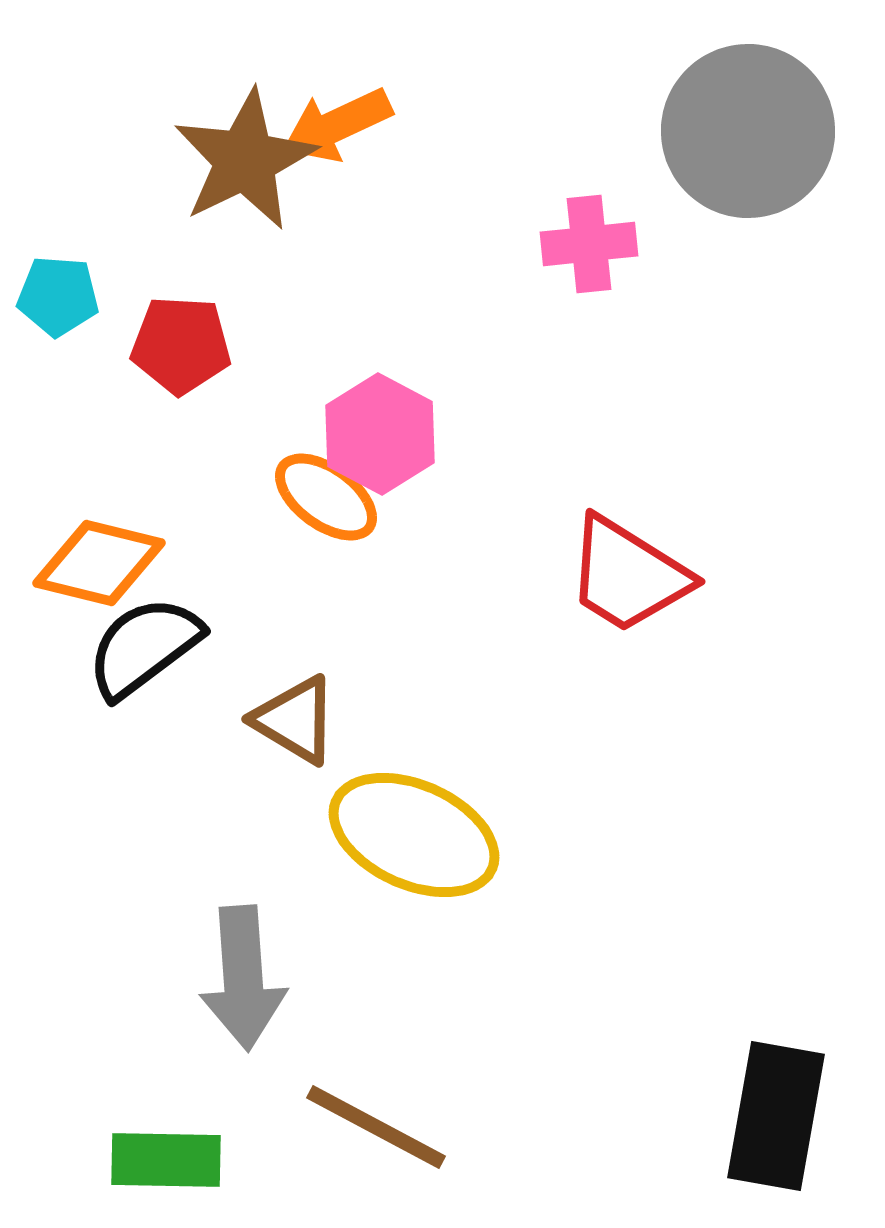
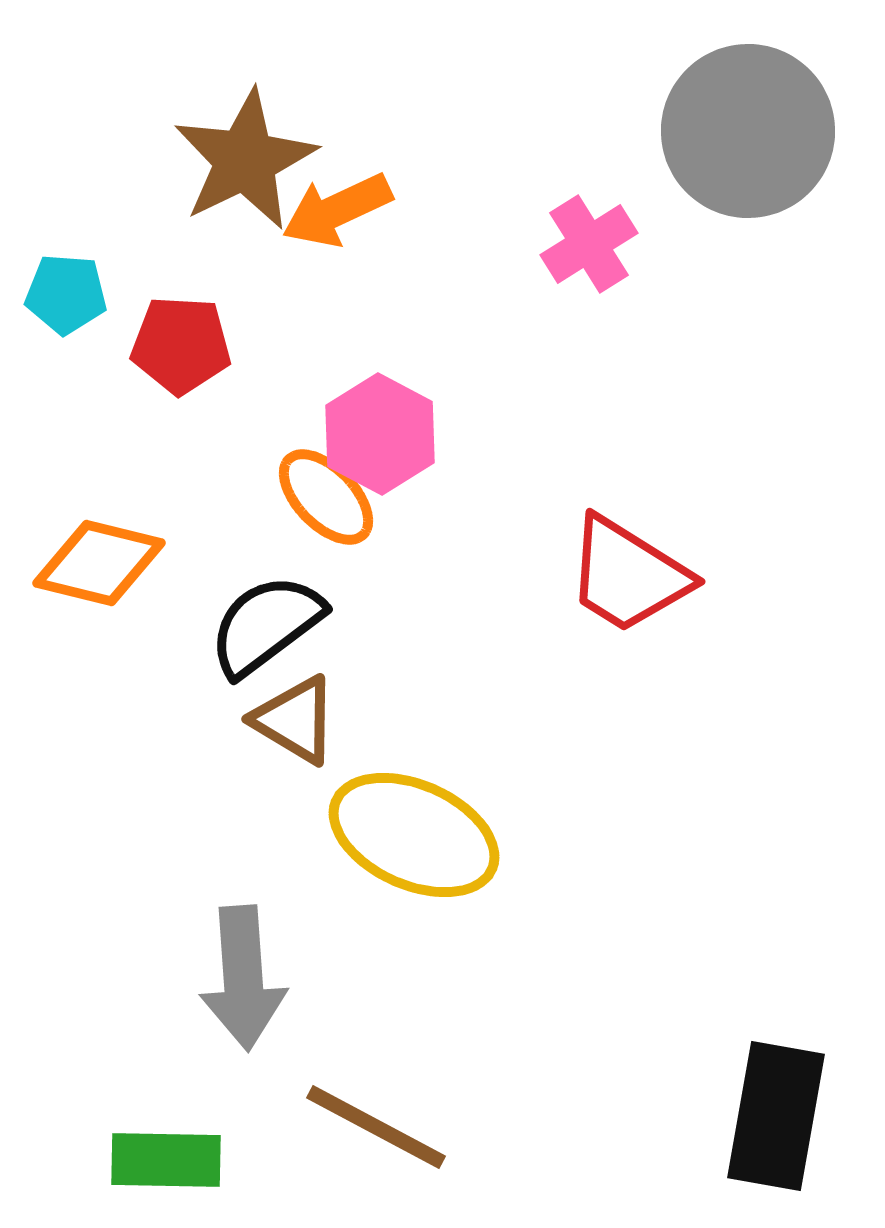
orange arrow: moved 85 px down
pink cross: rotated 26 degrees counterclockwise
cyan pentagon: moved 8 px right, 2 px up
orange ellipse: rotated 10 degrees clockwise
black semicircle: moved 122 px right, 22 px up
